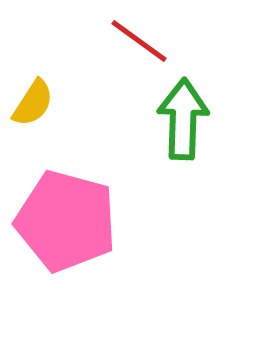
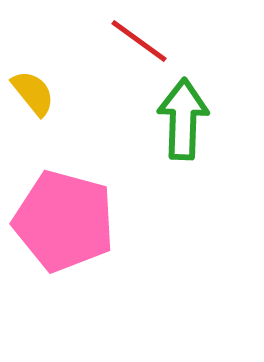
yellow semicircle: moved 10 px up; rotated 72 degrees counterclockwise
pink pentagon: moved 2 px left
